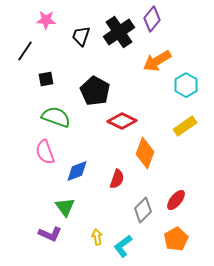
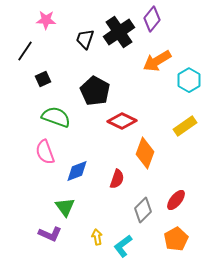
black trapezoid: moved 4 px right, 3 px down
black square: moved 3 px left; rotated 14 degrees counterclockwise
cyan hexagon: moved 3 px right, 5 px up
